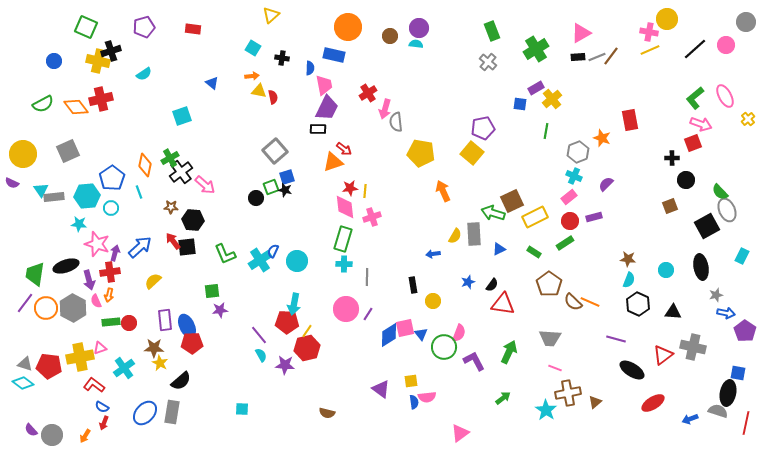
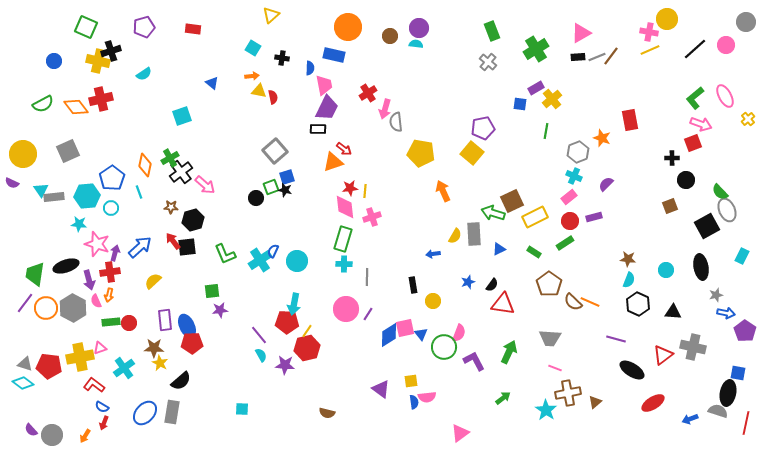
black hexagon at (193, 220): rotated 20 degrees counterclockwise
